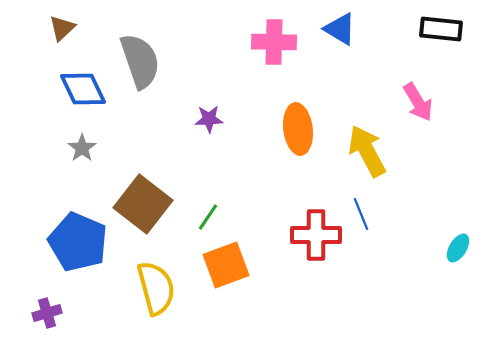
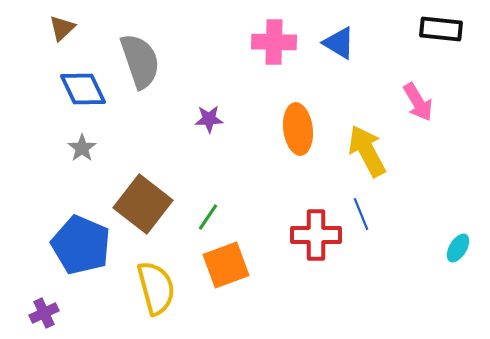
blue triangle: moved 1 px left, 14 px down
blue pentagon: moved 3 px right, 3 px down
purple cross: moved 3 px left; rotated 8 degrees counterclockwise
